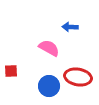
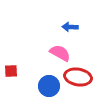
pink semicircle: moved 11 px right, 5 px down
